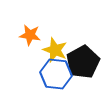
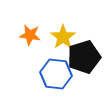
yellow star: moved 8 px right, 13 px up; rotated 15 degrees clockwise
black pentagon: moved 1 px right, 5 px up; rotated 12 degrees clockwise
